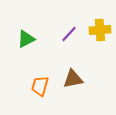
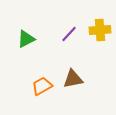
orange trapezoid: moved 2 px right; rotated 45 degrees clockwise
